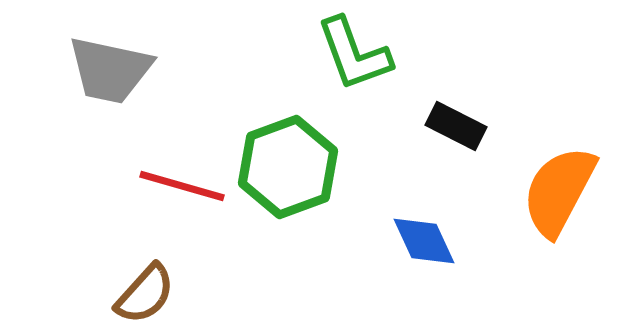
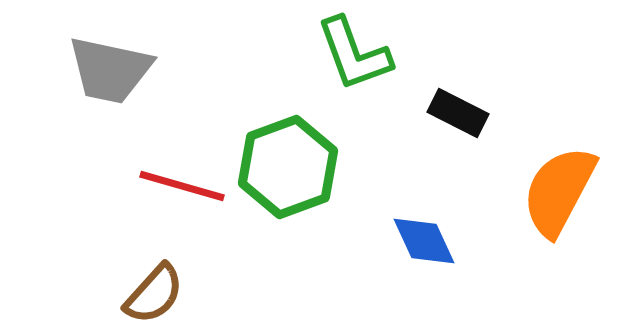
black rectangle: moved 2 px right, 13 px up
brown semicircle: moved 9 px right
